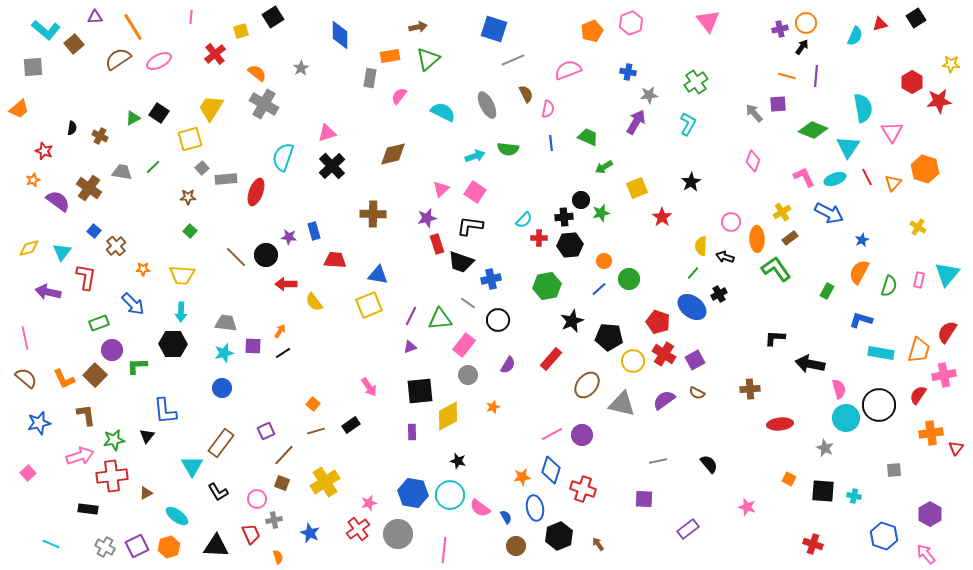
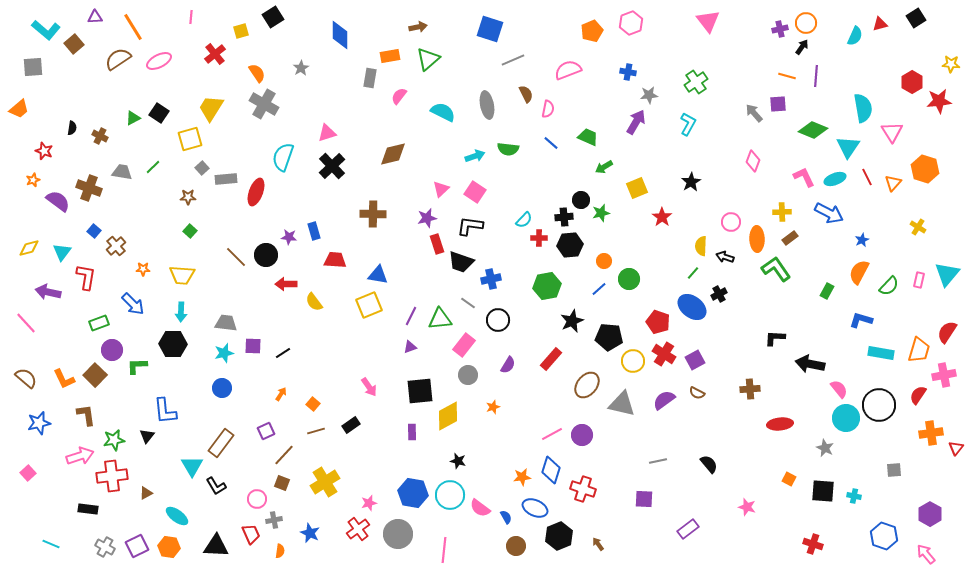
blue square at (494, 29): moved 4 px left
orange semicircle at (257, 73): rotated 18 degrees clockwise
gray ellipse at (487, 105): rotated 16 degrees clockwise
blue line at (551, 143): rotated 42 degrees counterclockwise
brown cross at (89, 188): rotated 15 degrees counterclockwise
yellow cross at (782, 212): rotated 30 degrees clockwise
green semicircle at (889, 286): rotated 25 degrees clockwise
orange arrow at (280, 331): moved 1 px right, 63 px down
pink line at (25, 338): moved 1 px right, 15 px up; rotated 30 degrees counterclockwise
pink semicircle at (839, 389): rotated 24 degrees counterclockwise
black L-shape at (218, 492): moved 2 px left, 6 px up
blue ellipse at (535, 508): rotated 55 degrees counterclockwise
orange hexagon at (169, 547): rotated 25 degrees clockwise
orange semicircle at (278, 557): moved 2 px right, 6 px up; rotated 24 degrees clockwise
